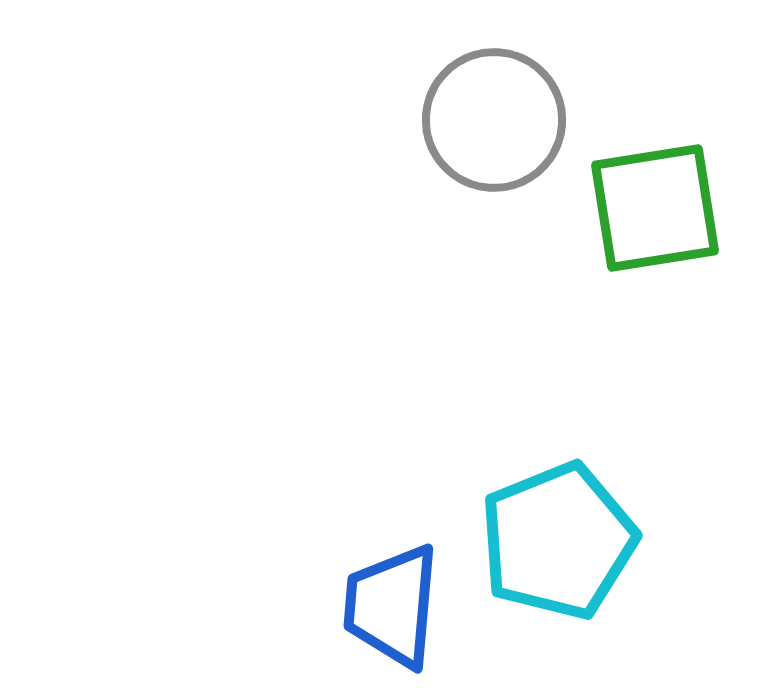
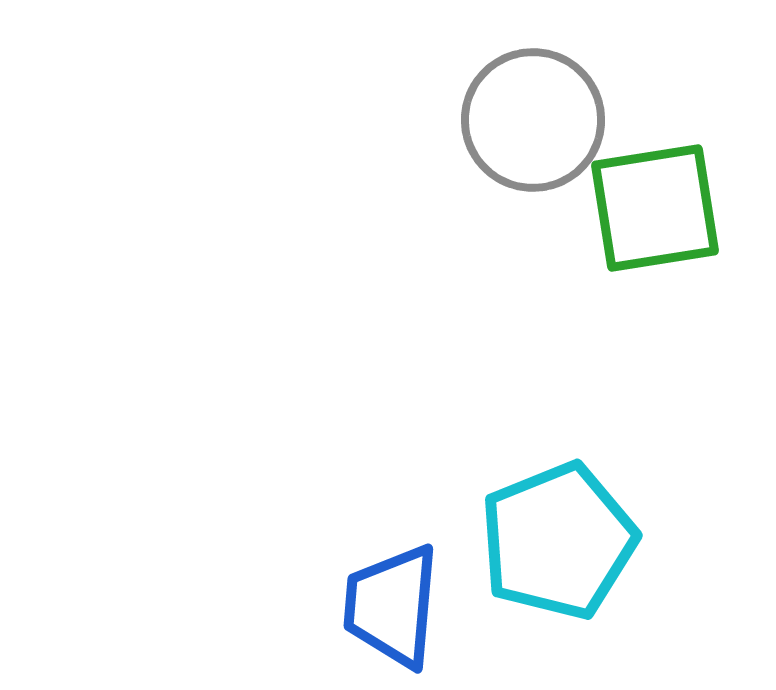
gray circle: moved 39 px right
